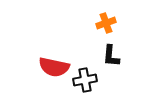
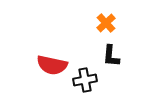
orange cross: rotated 24 degrees counterclockwise
red semicircle: moved 2 px left, 2 px up
